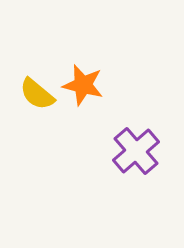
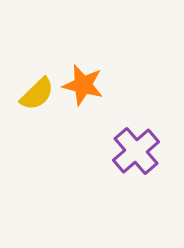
yellow semicircle: rotated 84 degrees counterclockwise
